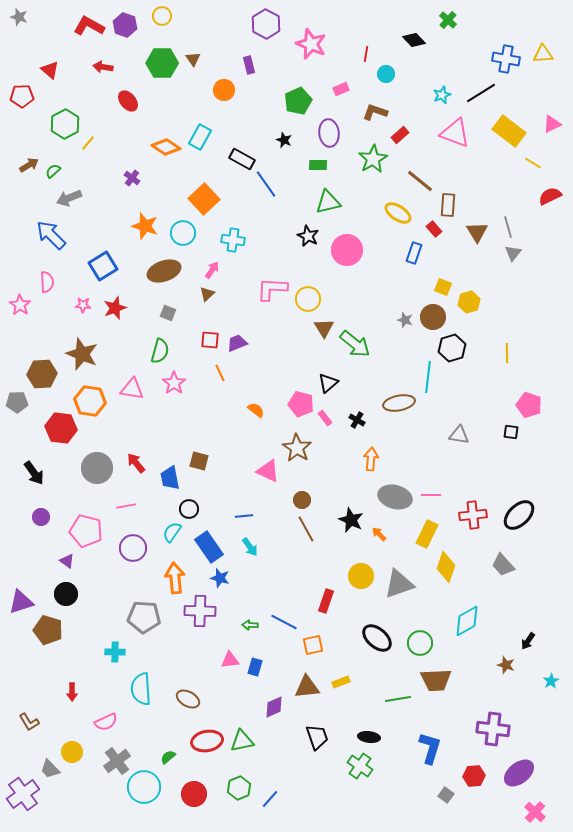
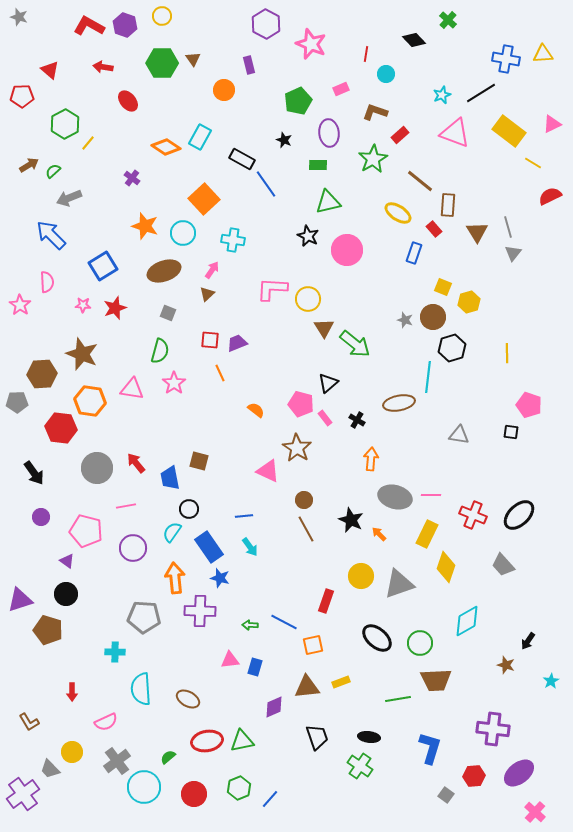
brown circle at (302, 500): moved 2 px right
red cross at (473, 515): rotated 28 degrees clockwise
purple triangle at (21, 602): moved 1 px left, 2 px up
